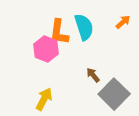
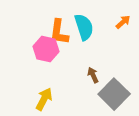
pink hexagon: rotated 10 degrees counterclockwise
brown arrow: rotated 14 degrees clockwise
